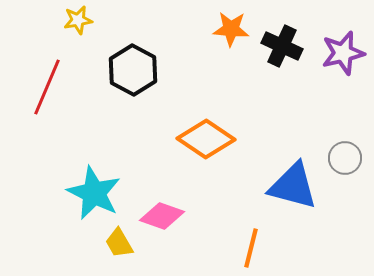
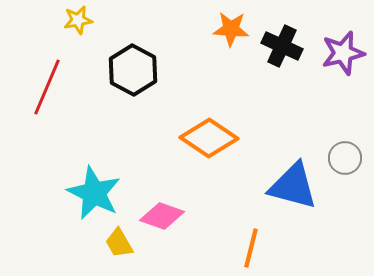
orange diamond: moved 3 px right, 1 px up
